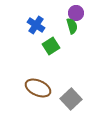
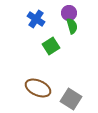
purple circle: moved 7 px left
blue cross: moved 6 px up
gray square: rotated 15 degrees counterclockwise
